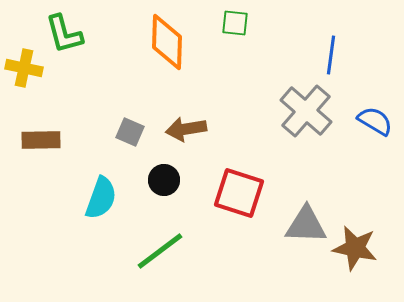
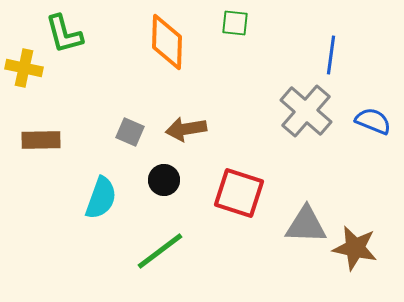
blue semicircle: moved 2 px left; rotated 9 degrees counterclockwise
